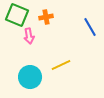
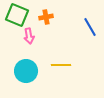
yellow line: rotated 24 degrees clockwise
cyan circle: moved 4 px left, 6 px up
